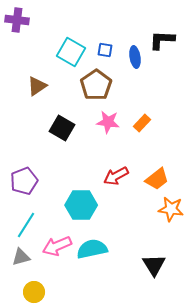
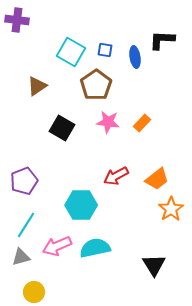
orange star: rotated 30 degrees clockwise
cyan semicircle: moved 3 px right, 1 px up
